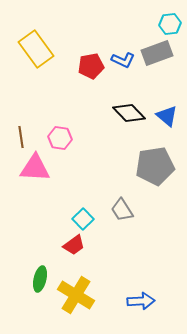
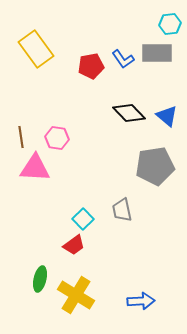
gray rectangle: rotated 20 degrees clockwise
blue L-shape: moved 1 px up; rotated 30 degrees clockwise
pink hexagon: moved 3 px left
gray trapezoid: rotated 20 degrees clockwise
